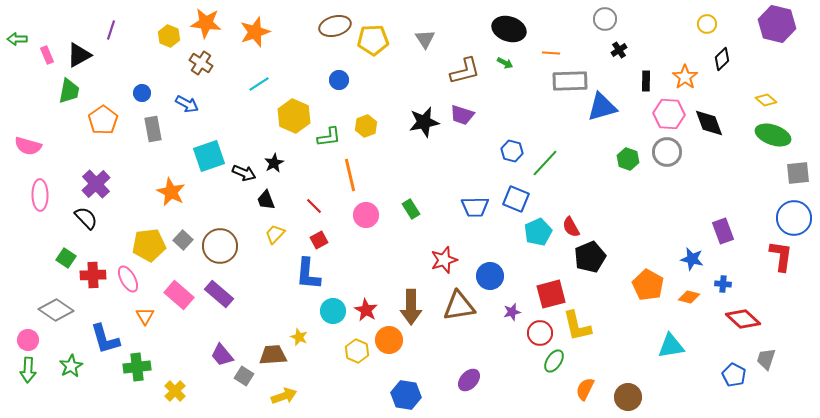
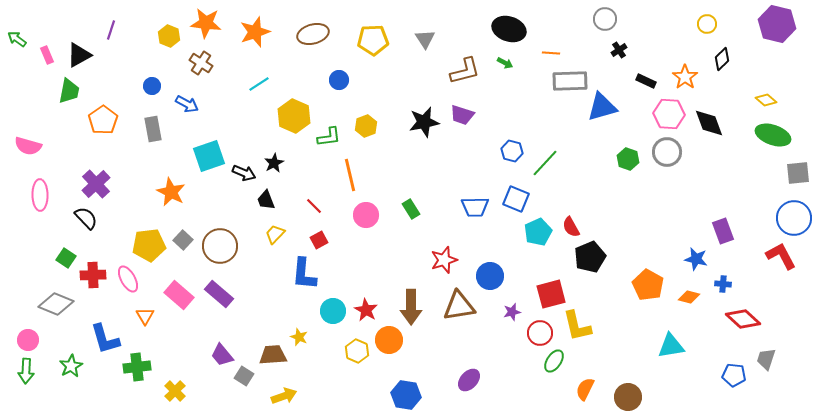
brown ellipse at (335, 26): moved 22 px left, 8 px down
green arrow at (17, 39): rotated 36 degrees clockwise
black rectangle at (646, 81): rotated 66 degrees counterclockwise
blue circle at (142, 93): moved 10 px right, 7 px up
red L-shape at (781, 256): rotated 36 degrees counterclockwise
blue star at (692, 259): moved 4 px right
blue L-shape at (308, 274): moved 4 px left
gray diamond at (56, 310): moved 6 px up; rotated 12 degrees counterclockwise
green arrow at (28, 370): moved 2 px left, 1 px down
blue pentagon at (734, 375): rotated 20 degrees counterclockwise
